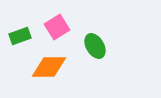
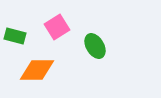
green rectangle: moved 5 px left; rotated 35 degrees clockwise
orange diamond: moved 12 px left, 3 px down
